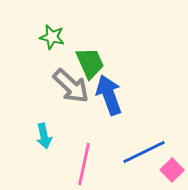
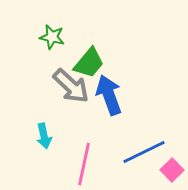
green trapezoid: moved 1 px left; rotated 64 degrees clockwise
